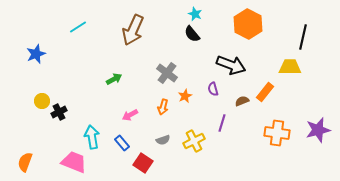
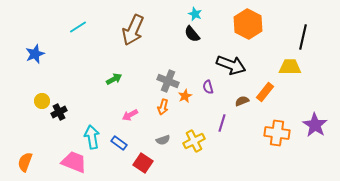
blue star: moved 1 px left
gray cross: moved 1 px right, 8 px down; rotated 15 degrees counterclockwise
purple semicircle: moved 5 px left, 2 px up
purple star: moved 3 px left, 5 px up; rotated 25 degrees counterclockwise
blue rectangle: moved 3 px left; rotated 14 degrees counterclockwise
